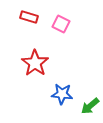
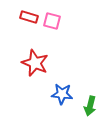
pink square: moved 9 px left, 3 px up; rotated 12 degrees counterclockwise
red star: rotated 12 degrees counterclockwise
green arrow: rotated 36 degrees counterclockwise
